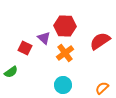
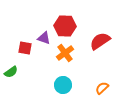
purple triangle: rotated 24 degrees counterclockwise
red square: rotated 16 degrees counterclockwise
